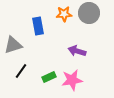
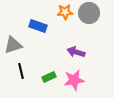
orange star: moved 1 px right, 2 px up
blue rectangle: rotated 60 degrees counterclockwise
purple arrow: moved 1 px left, 1 px down
black line: rotated 49 degrees counterclockwise
pink star: moved 2 px right
